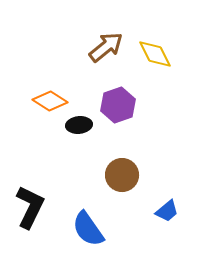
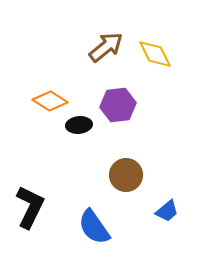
purple hexagon: rotated 12 degrees clockwise
brown circle: moved 4 px right
blue semicircle: moved 6 px right, 2 px up
